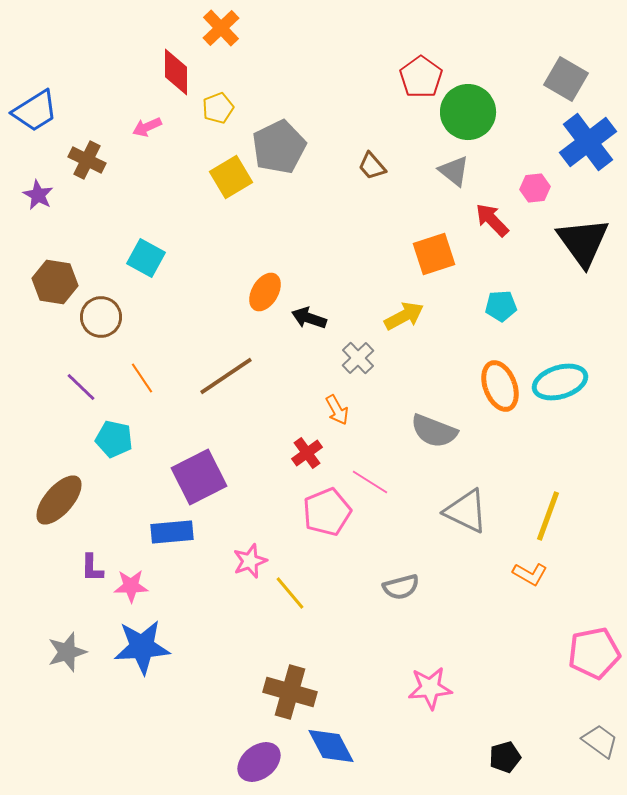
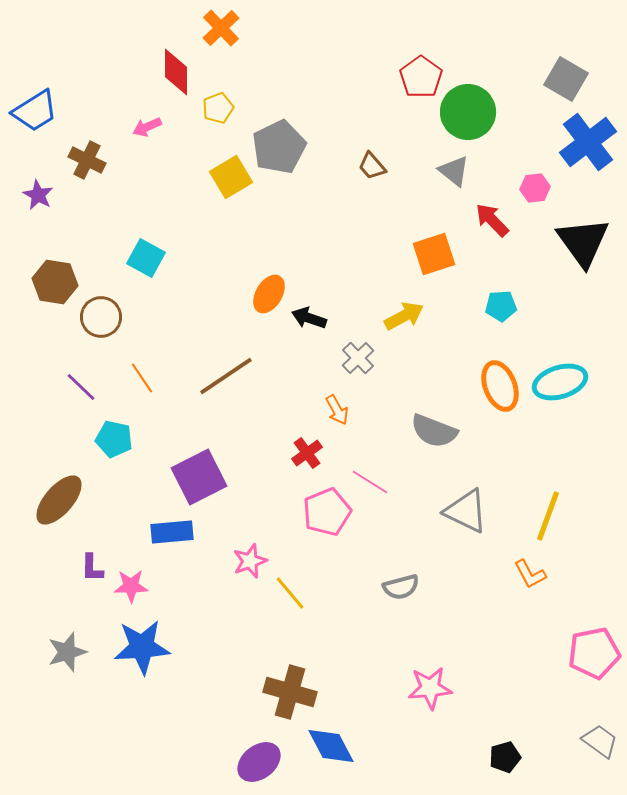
orange ellipse at (265, 292): moved 4 px right, 2 px down
orange L-shape at (530, 574): rotated 32 degrees clockwise
